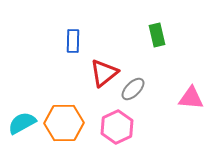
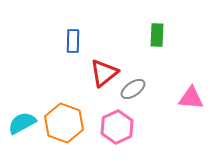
green rectangle: rotated 15 degrees clockwise
gray ellipse: rotated 10 degrees clockwise
orange hexagon: rotated 21 degrees clockwise
